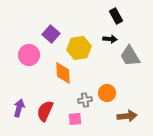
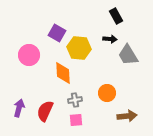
purple square: moved 6 px right, 1 px up; rotated 12 degrees counterclockwise
yellow hexagon: rotated 15 degrees clockwise
gray trapezoid: moved 2 px left, 1 px up
gray cross: moved 10 px left
pink square: moved 1 px right, 1 px down
